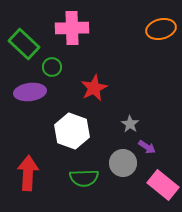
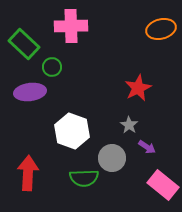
pink cross: moved 1 px left, 2 px up
red star: moved 44 px right
gray star: moved 1 px left, 1 px down
gray circle: moved 11 px left, 5 px up
